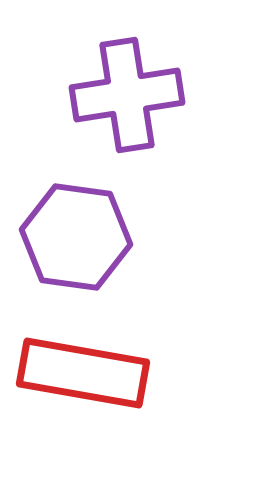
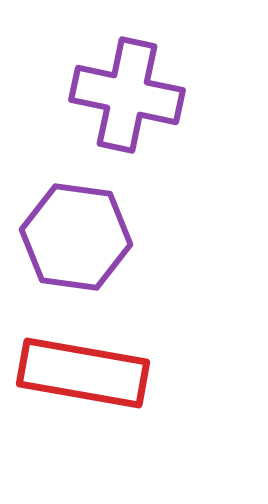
purple cross: rotated 21 degrees clockwise
